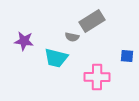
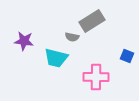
blue square: rotated 16 degrees clockwise
pink cross: moved 1 px left
